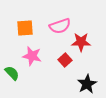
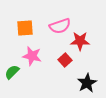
red star: moved 1 px left, 1 px up
green semicircle: moved 1 px up; rotated 91 degrees counterclockwise
black star: moved 1 px up
